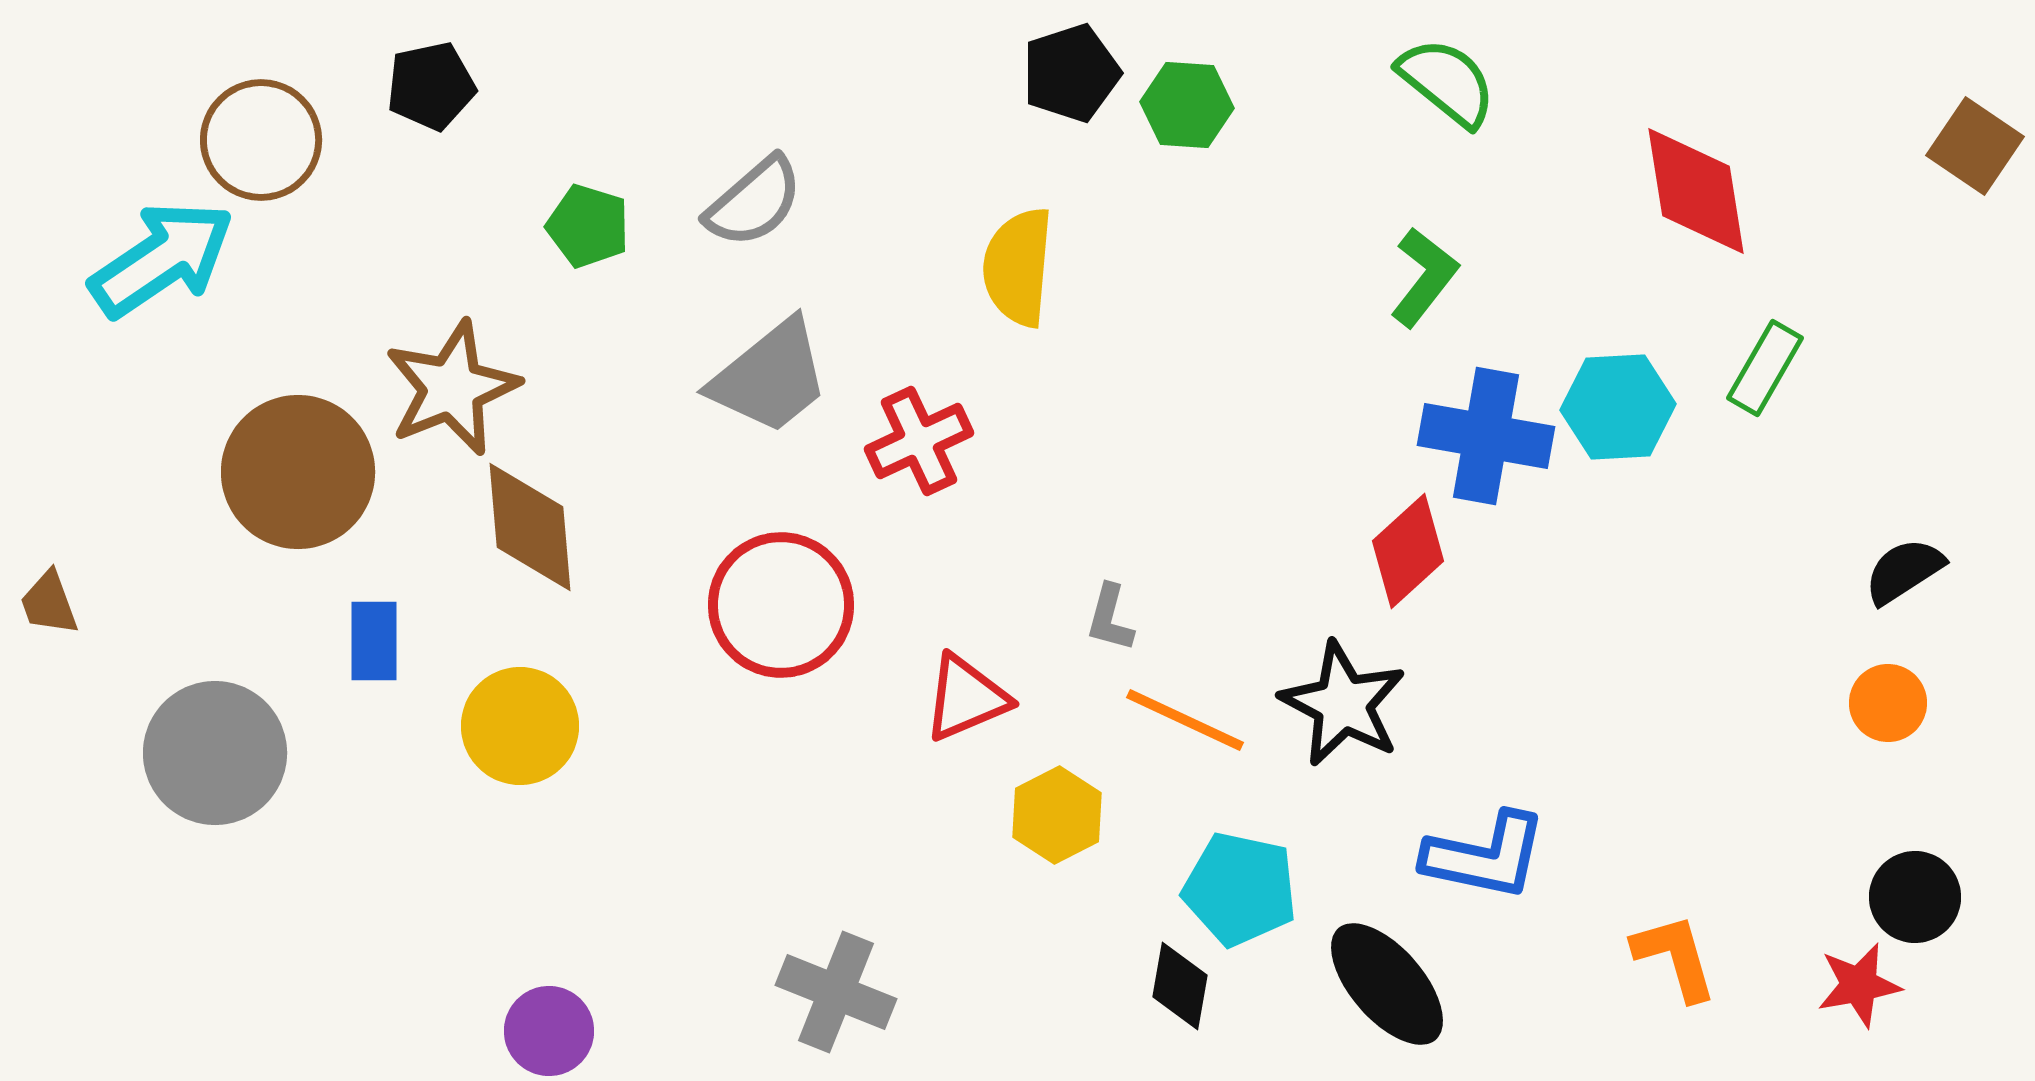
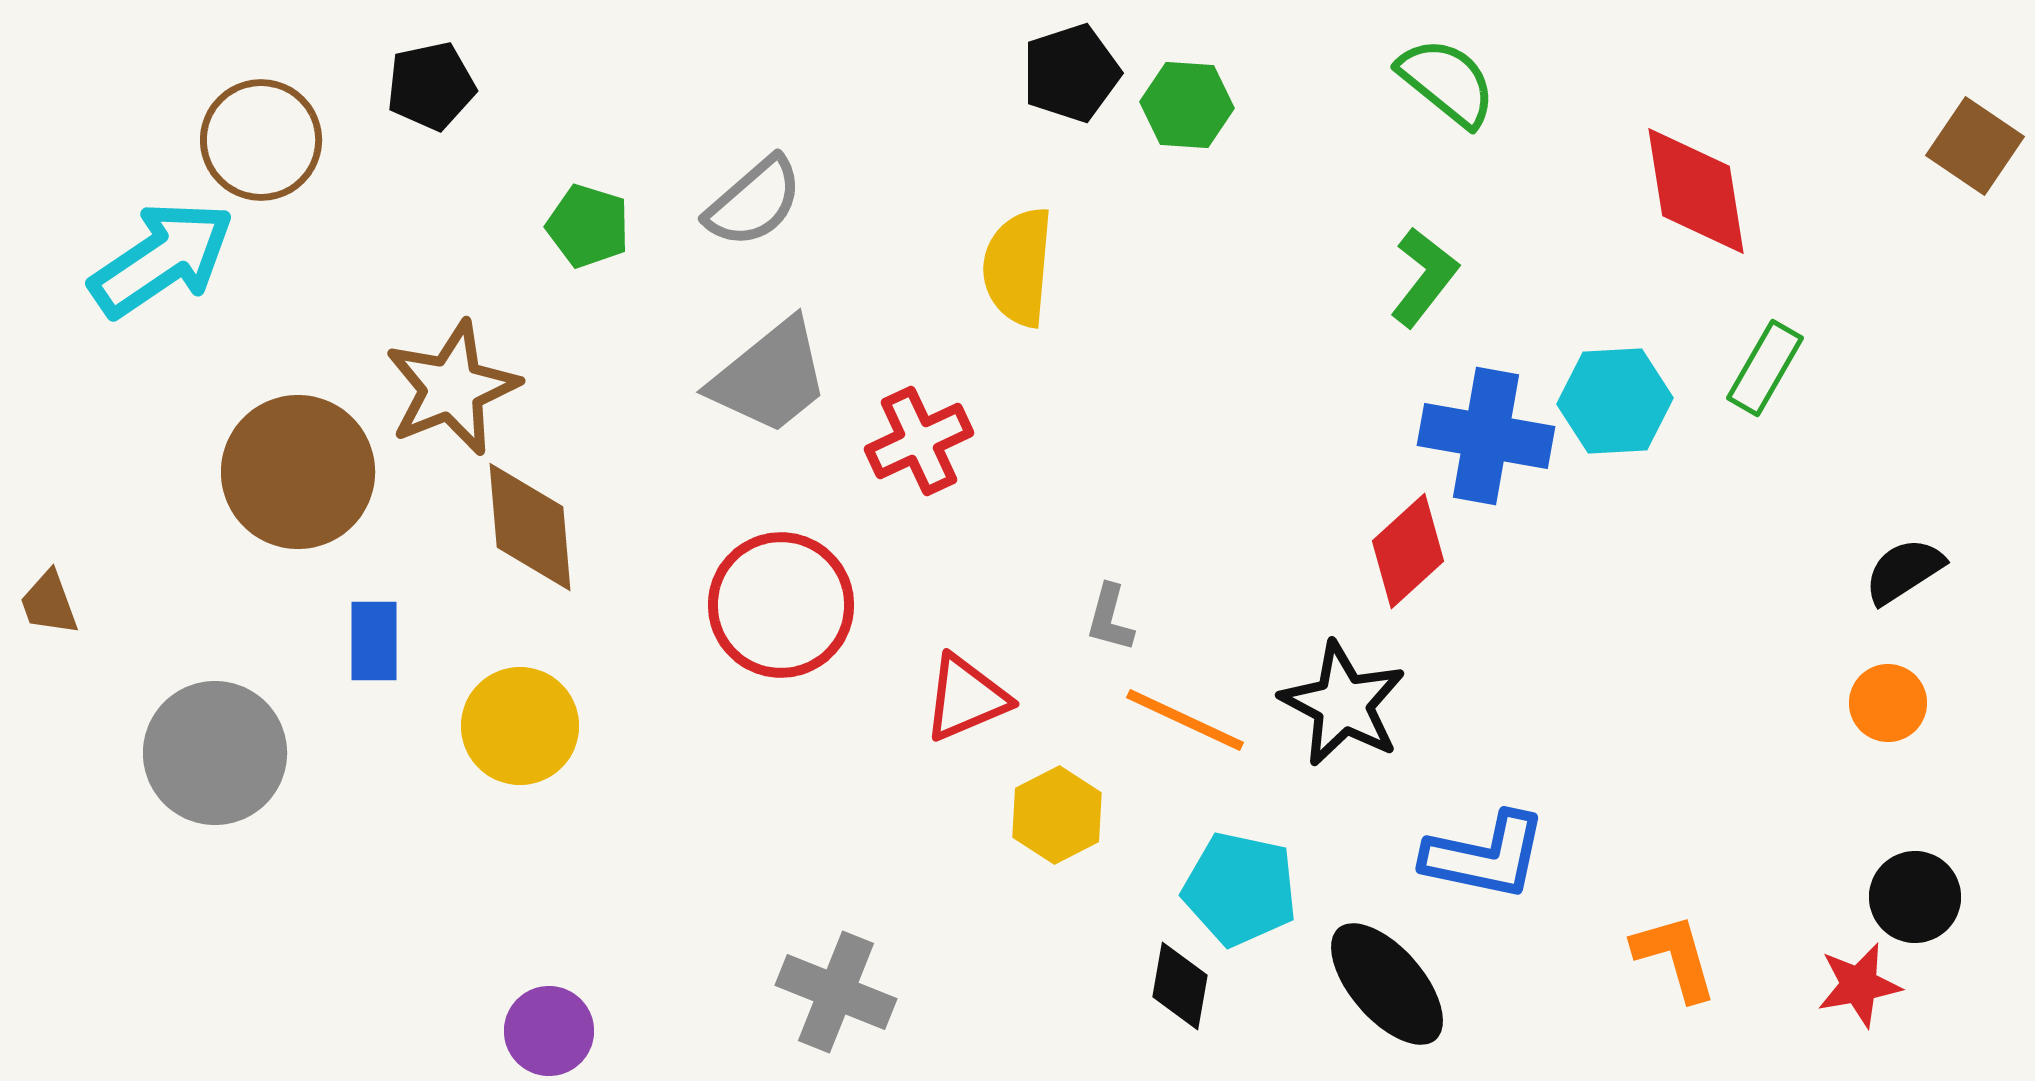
cyan hexagon at (1618, 407): moved 3 px left, 6 px up
